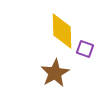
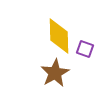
yellow diamond: moved 3 px left, 5 px down
